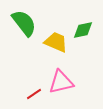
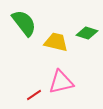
green diamond: moved 4 px right, 3 px down; rotated 30 degrees clockwise
yellow trapezoid: rotated 10 degrees counterclockwise
red line: moved 1 px down
